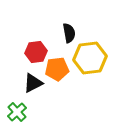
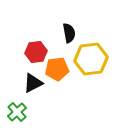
yellow hexagon: moved 1 px right, 1 px down
